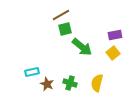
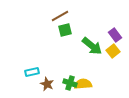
brown line: moved 1 px left, 1 px down
green square: moved 1 px down
purple rectangle: rotated 64 degrees clockwise
green arrow: moved 10 px right, 1 px up
yellow square: moved 2 px up
yellow semicircle: moved 14 px left, 1 px down; rotated 72 degrees clockwise
